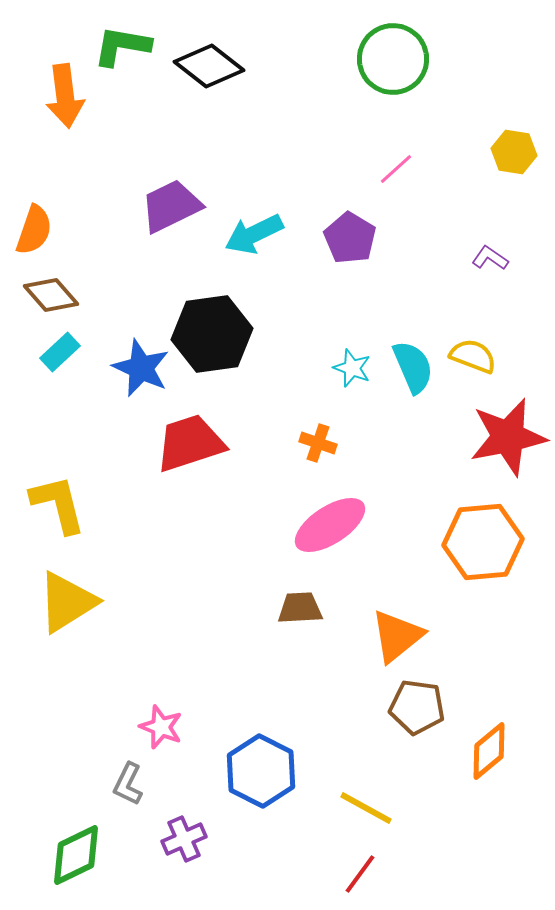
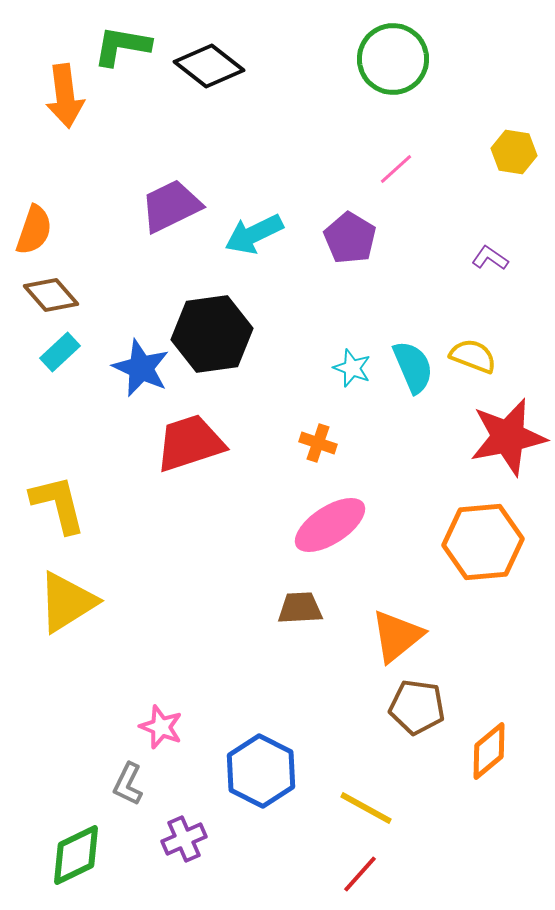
red line: rotated 6 degrees clockwise
